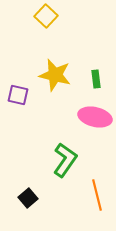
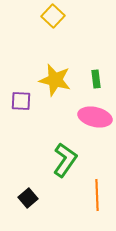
yellow square: moved 7 px right
yellow star: moved 5 px down
purple square: moved 3 px right, 6 px down; rotated 10 degrees counterclockwise
orange line: rotated 12 degrees clockwise
